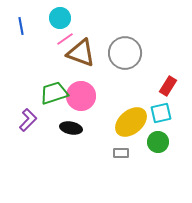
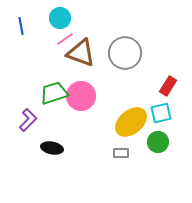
black ellipse: moved 19 px left, 20 px down
